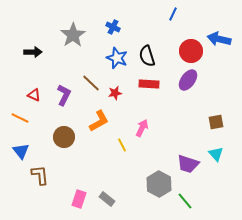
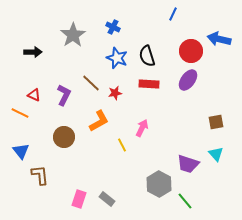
orange line: moved 5 px up
